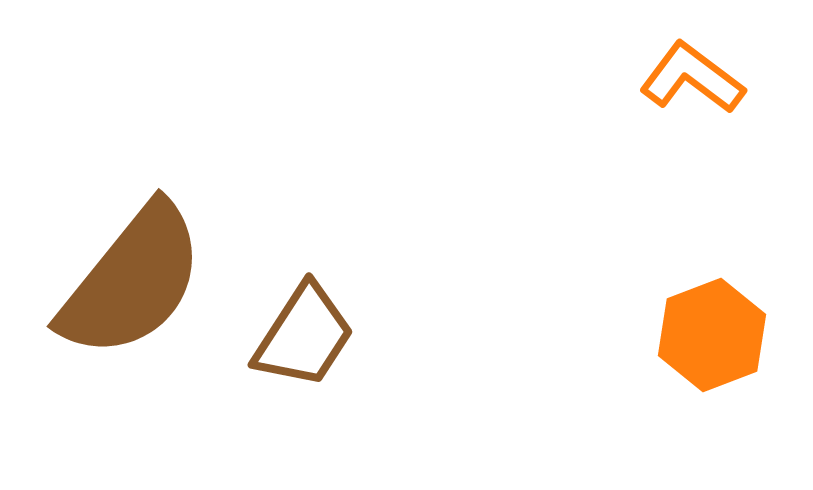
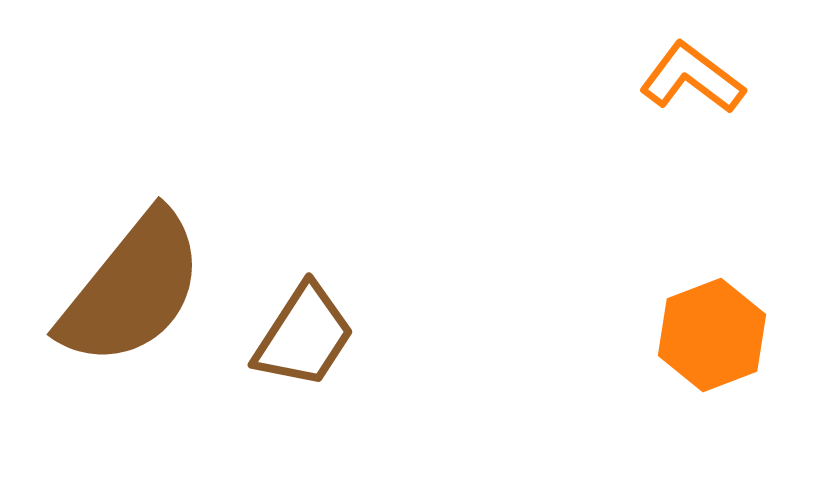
brown semicircle: moved 8 px down
